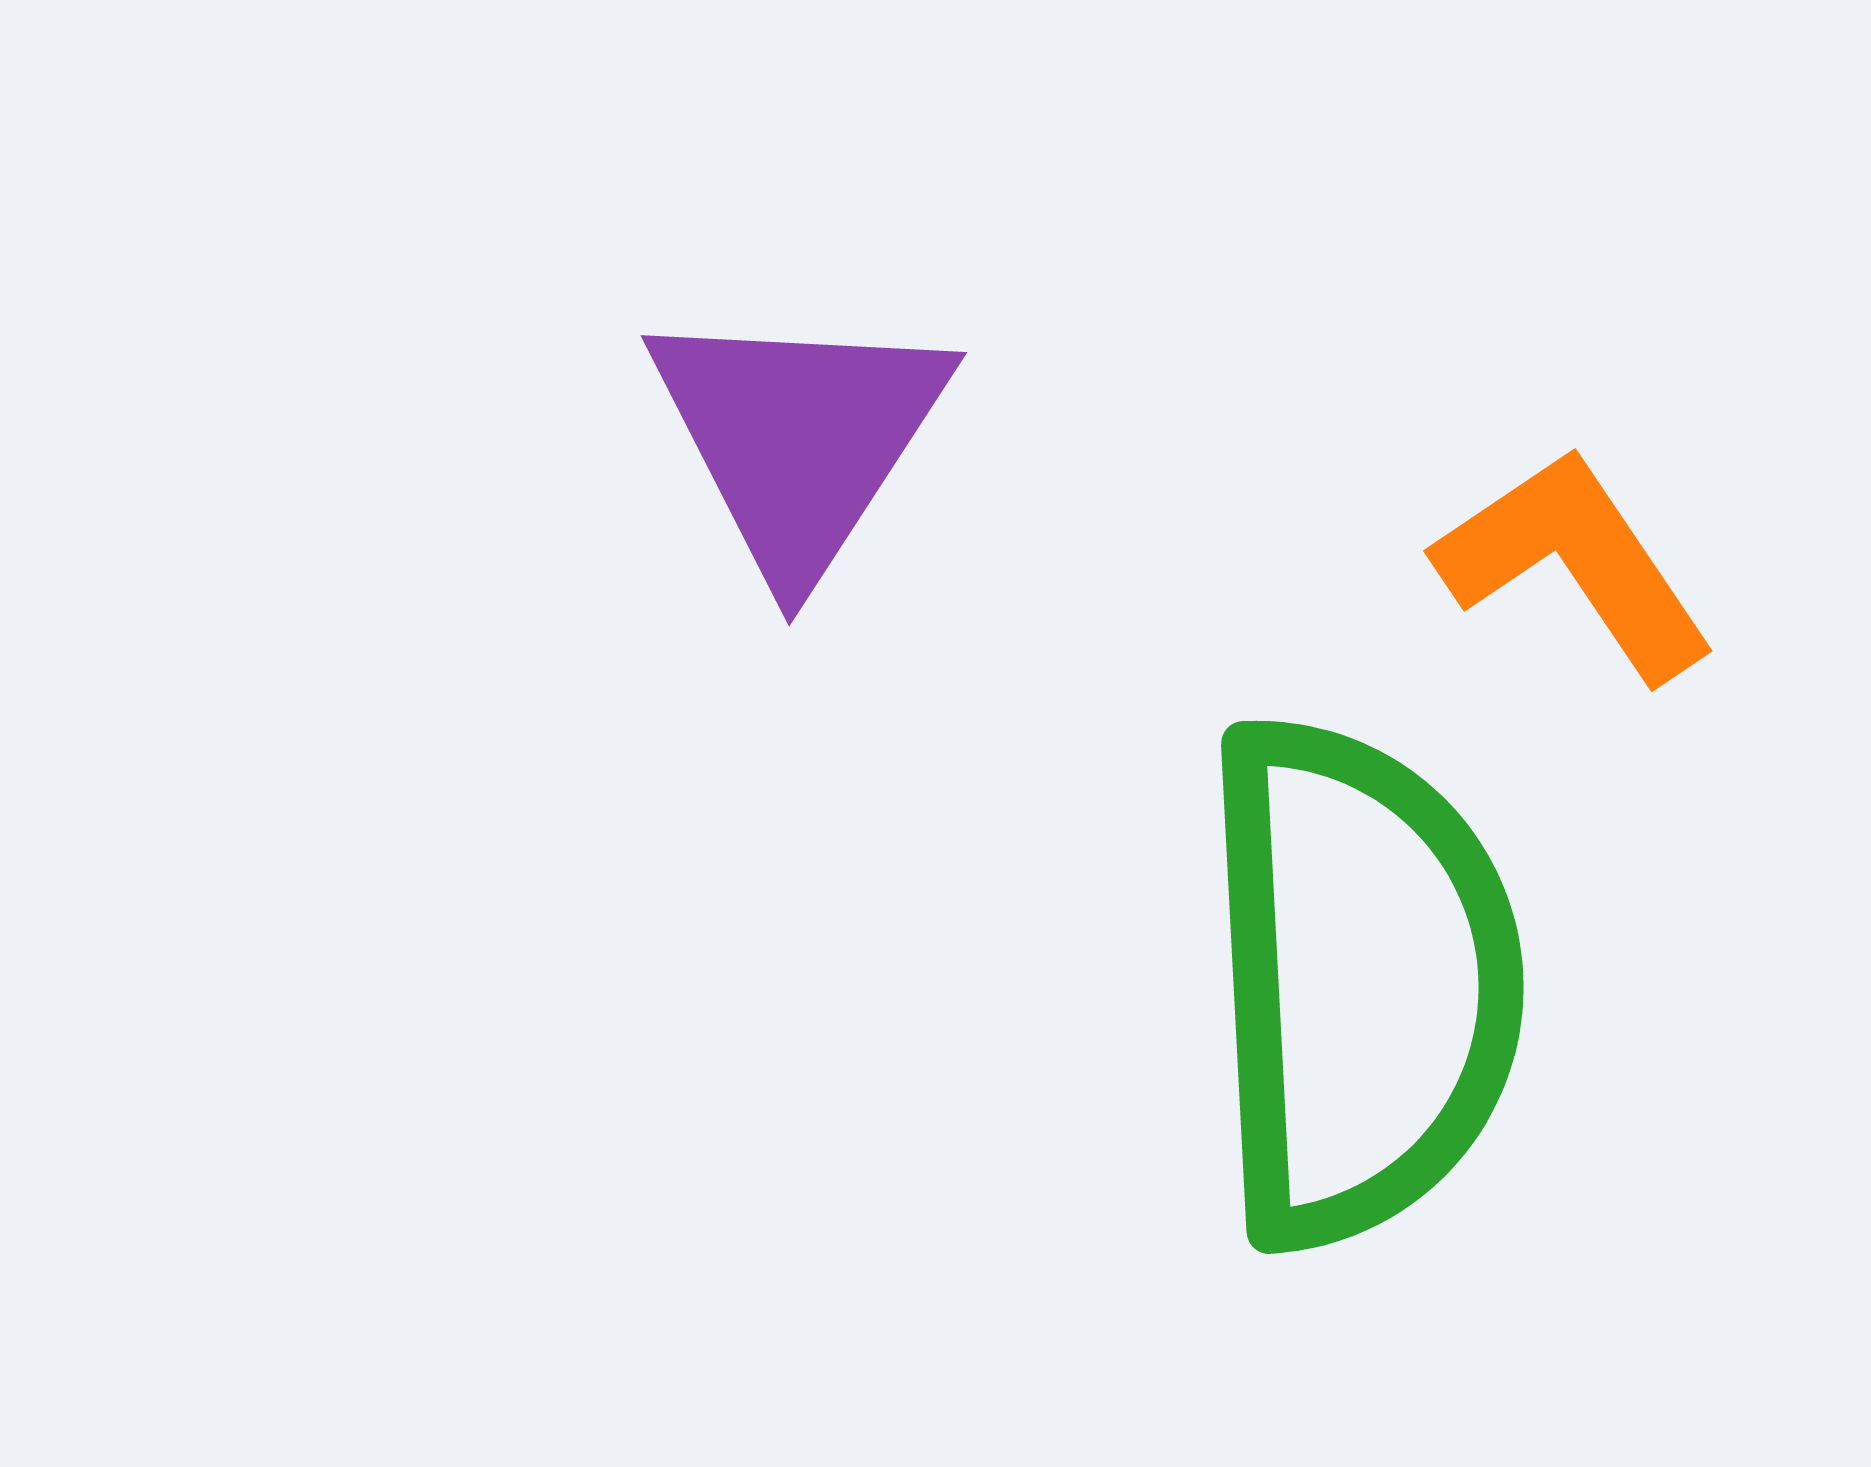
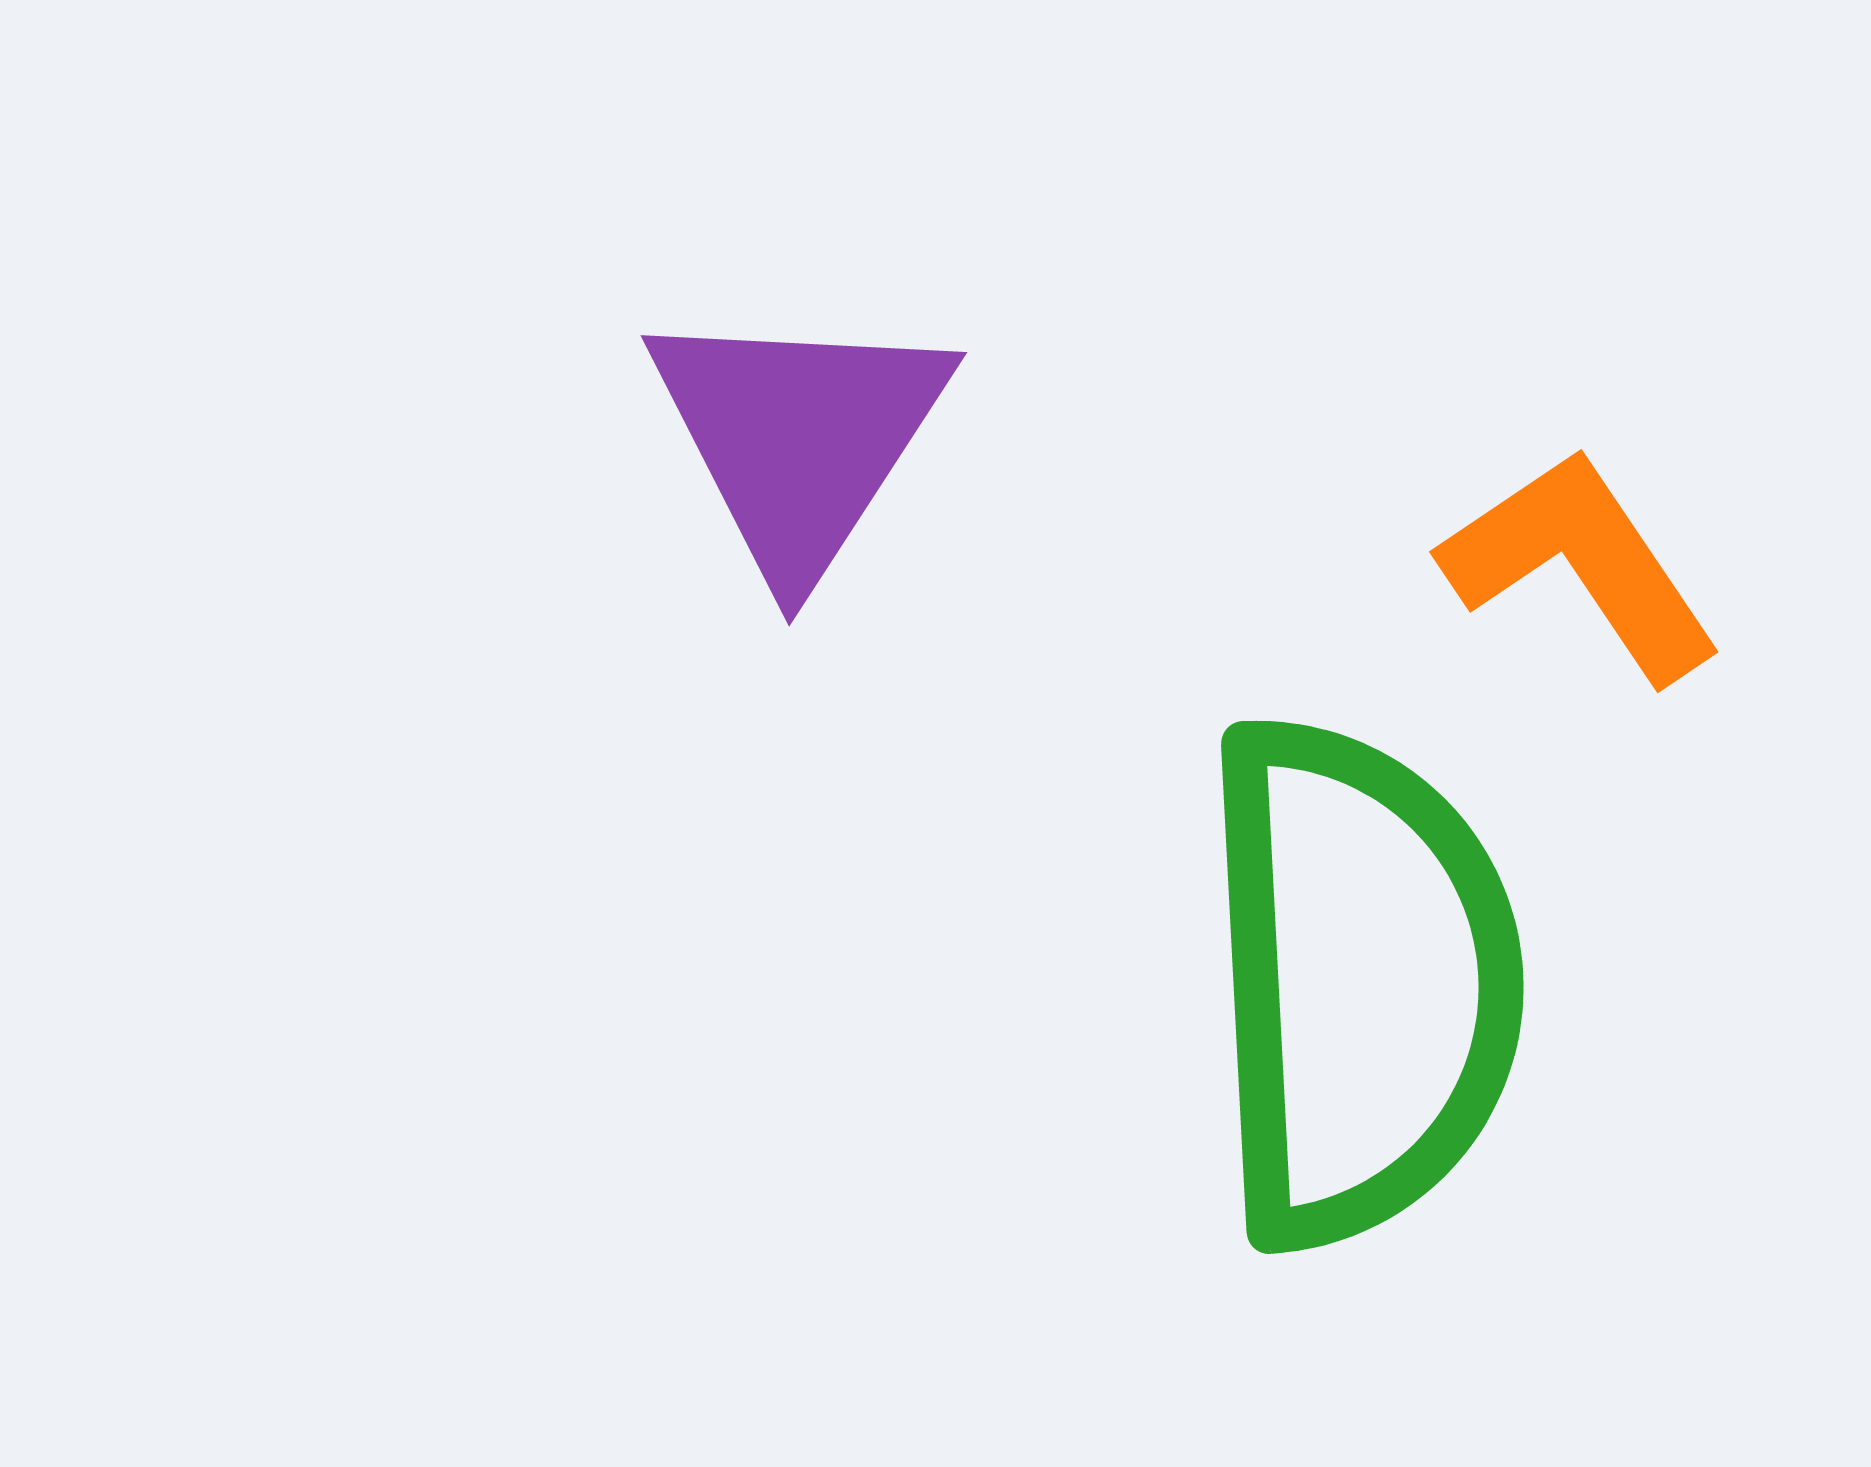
orange L-shape: moved 6 px right, 1 px down
